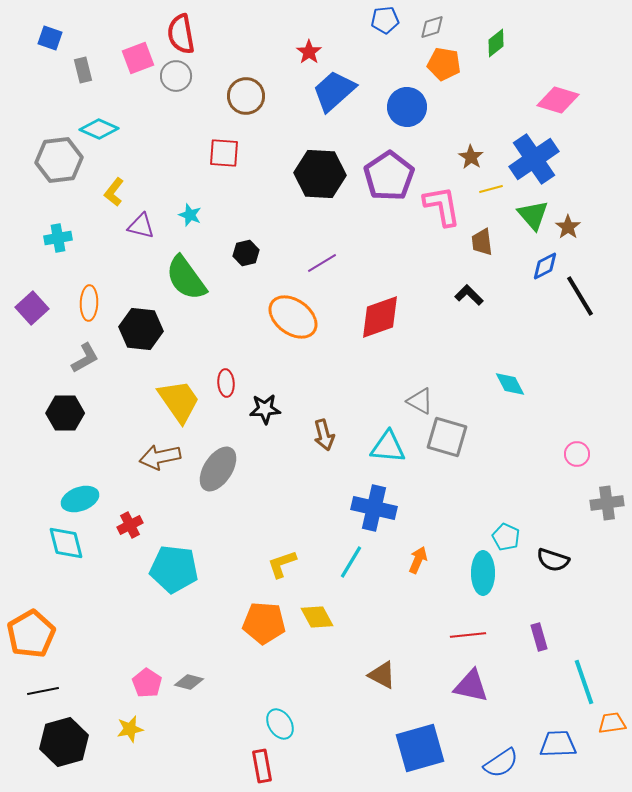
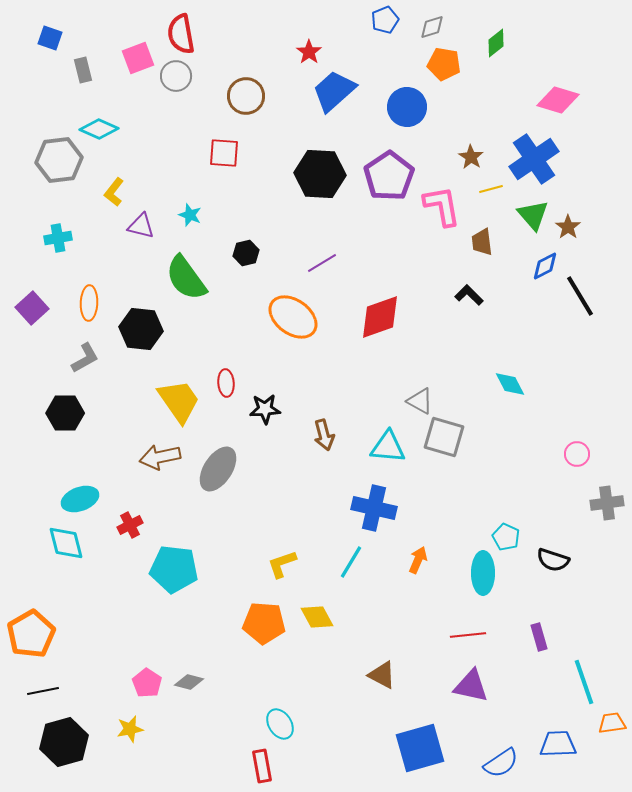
blue pentagon at (385, 20): rotated 16 degrees counterclockwise
gray square at (447, 437): moved 3 px left
